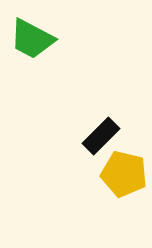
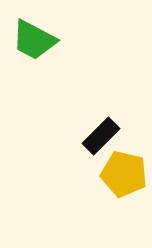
green trapezoid: moved 2 px right, 1 px down
